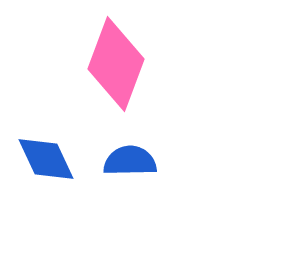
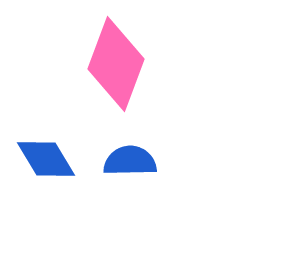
blue diamond: rotated 6 degrees counterclockwise
